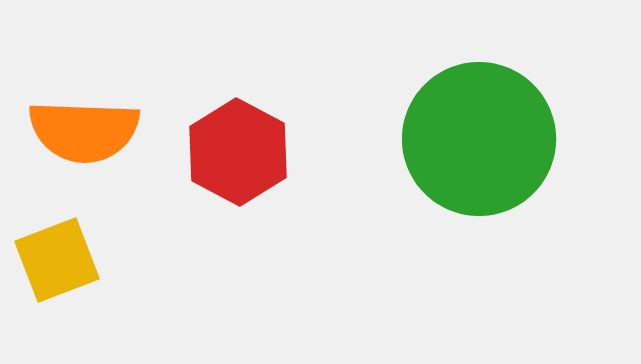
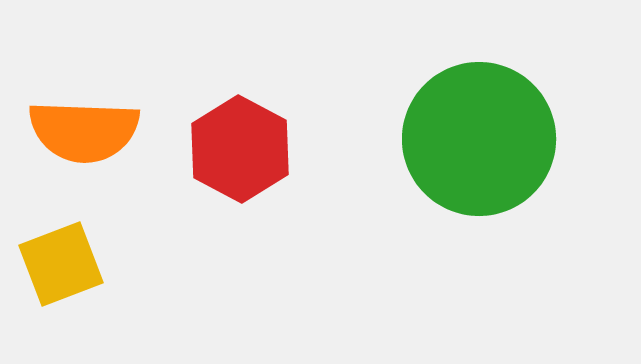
red hexagon: moved 2 px right, 3 px up
yellow square: moved 4 px right, 4 px down
